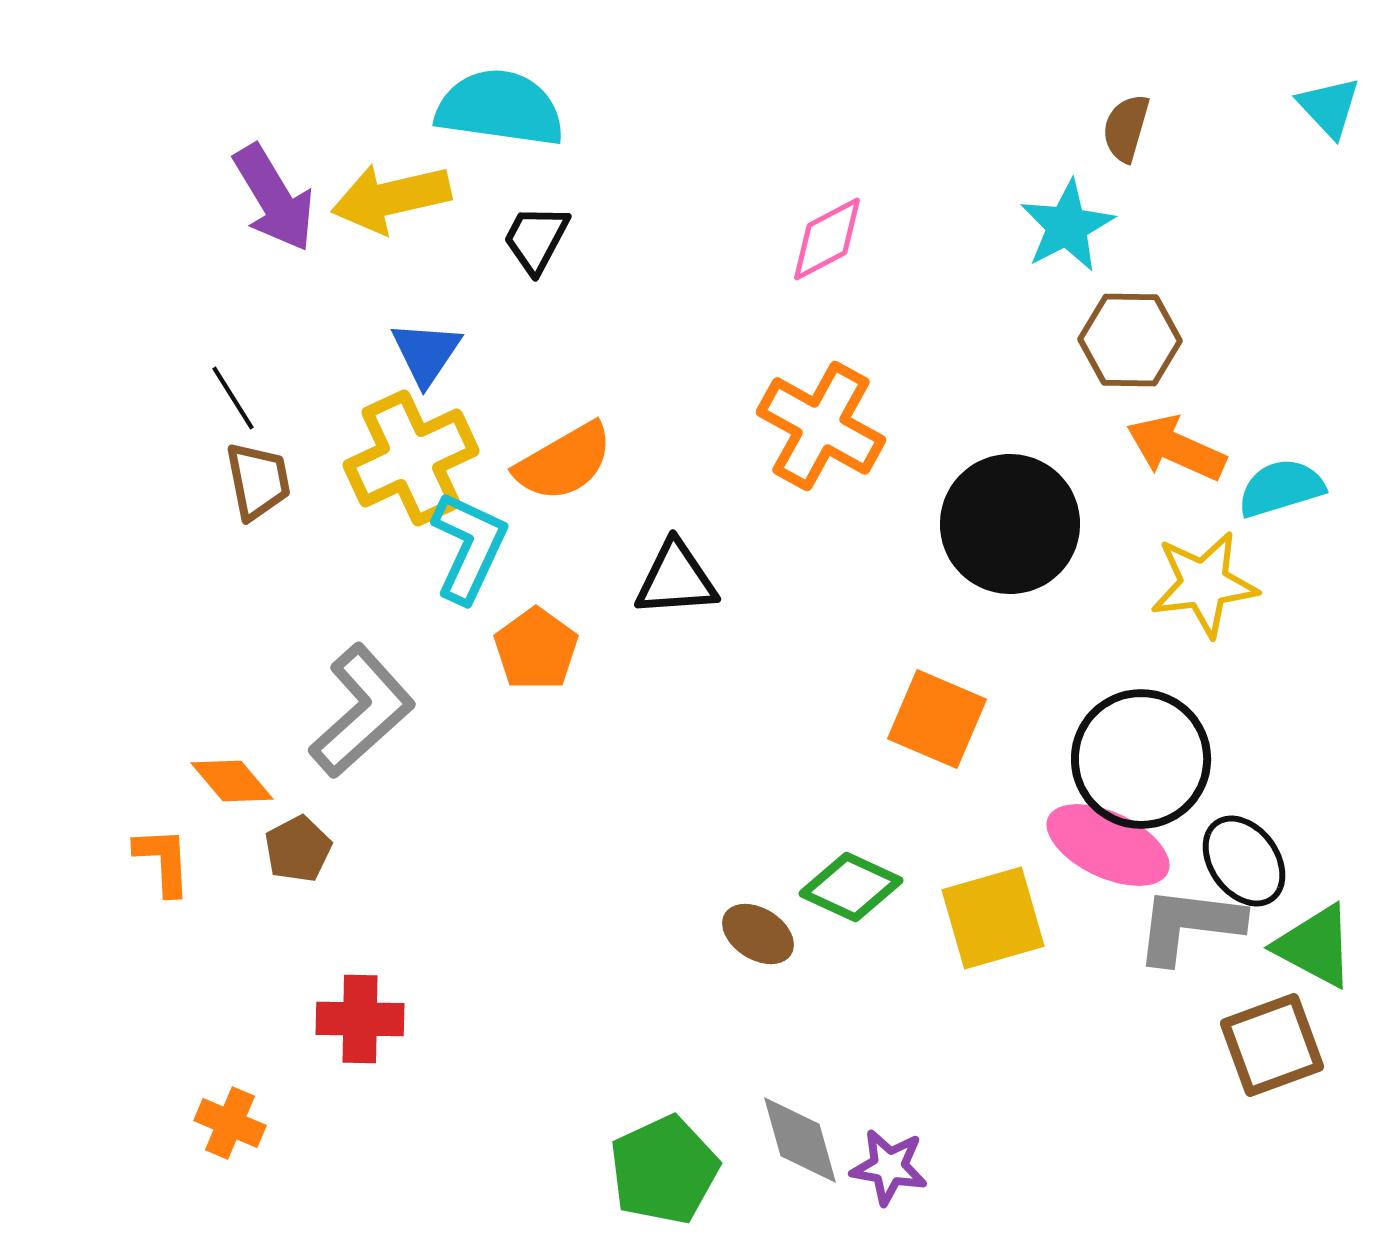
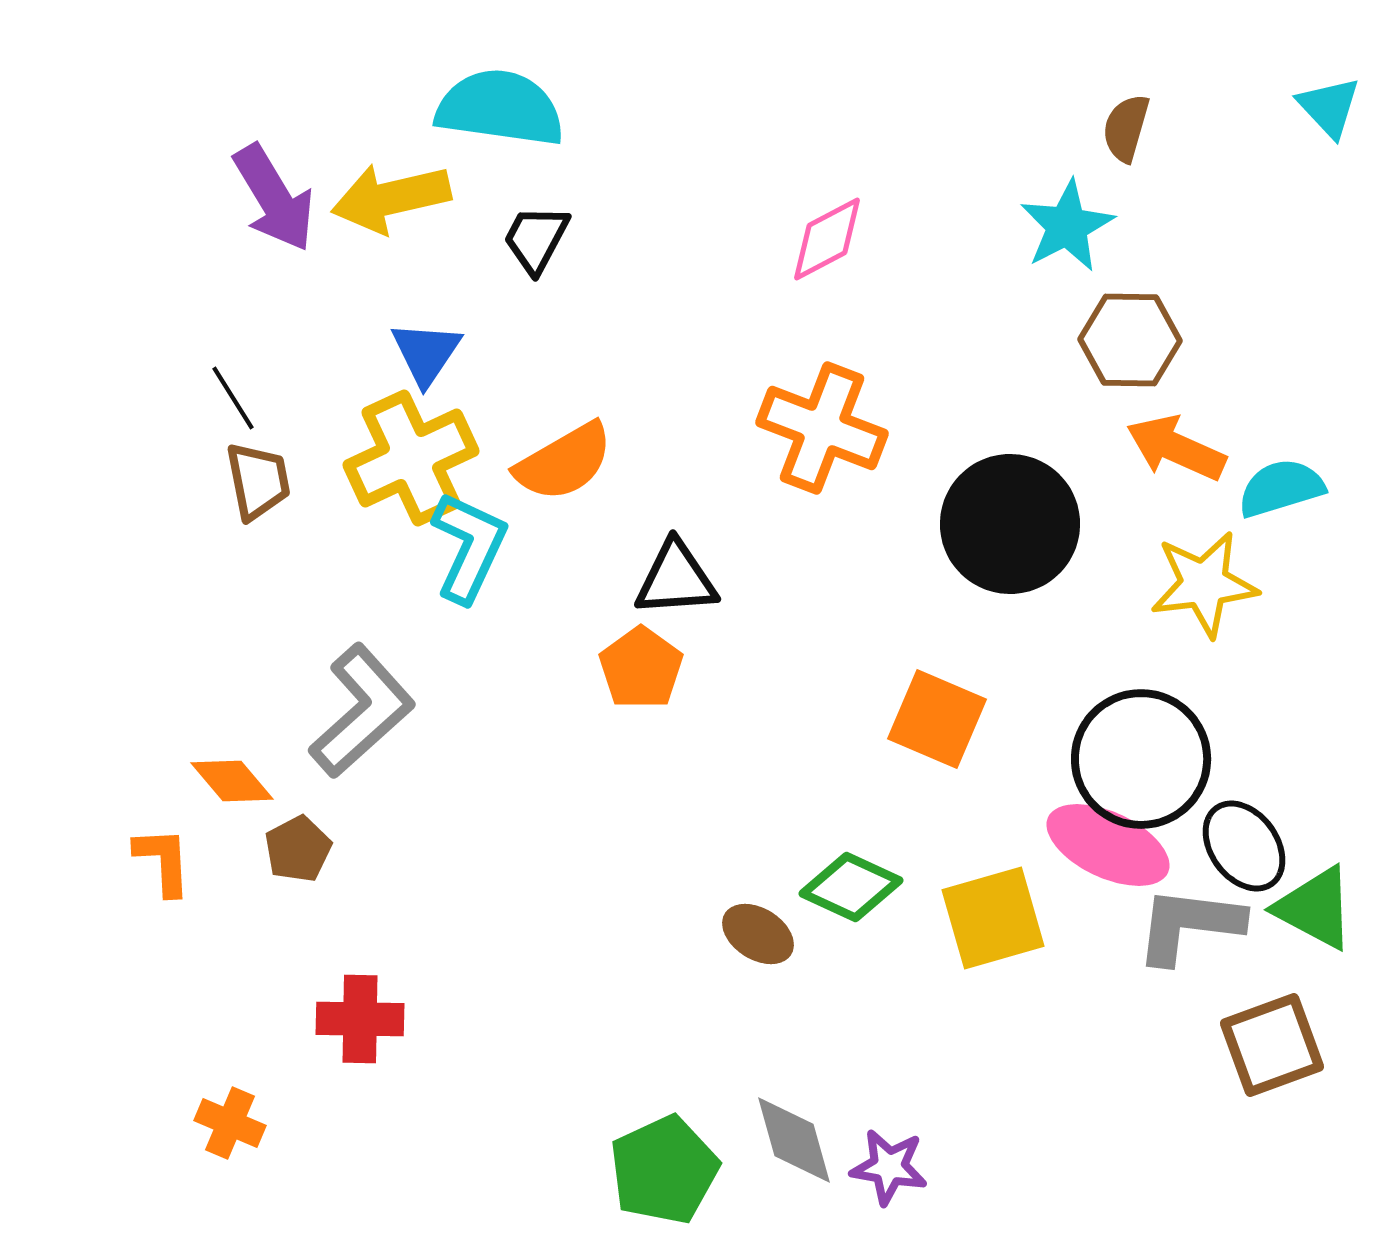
orange cross at (821, 426): moved 1 px right, 2 px down; rotated 8 degrees counterclockwise
orange pentagon at (536, 649): moved 105 px right, 19 px down
black ellipse at (1244, 861): moved 15 px up
green triangle at (1315, 946): moved 38 px up
gray diamond at (800, 1140): moved 6 px left
